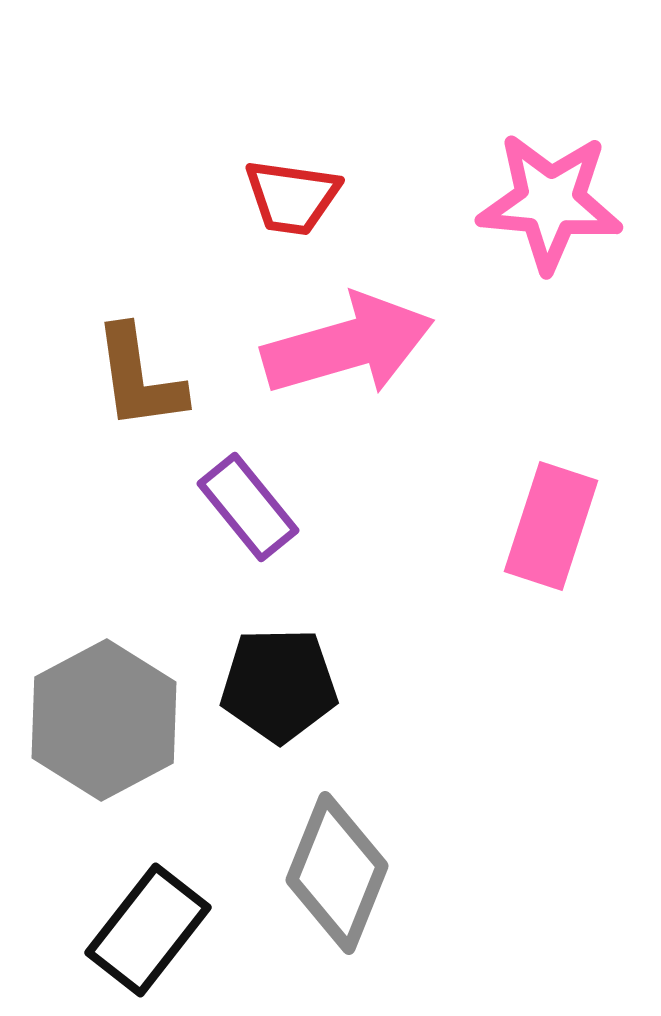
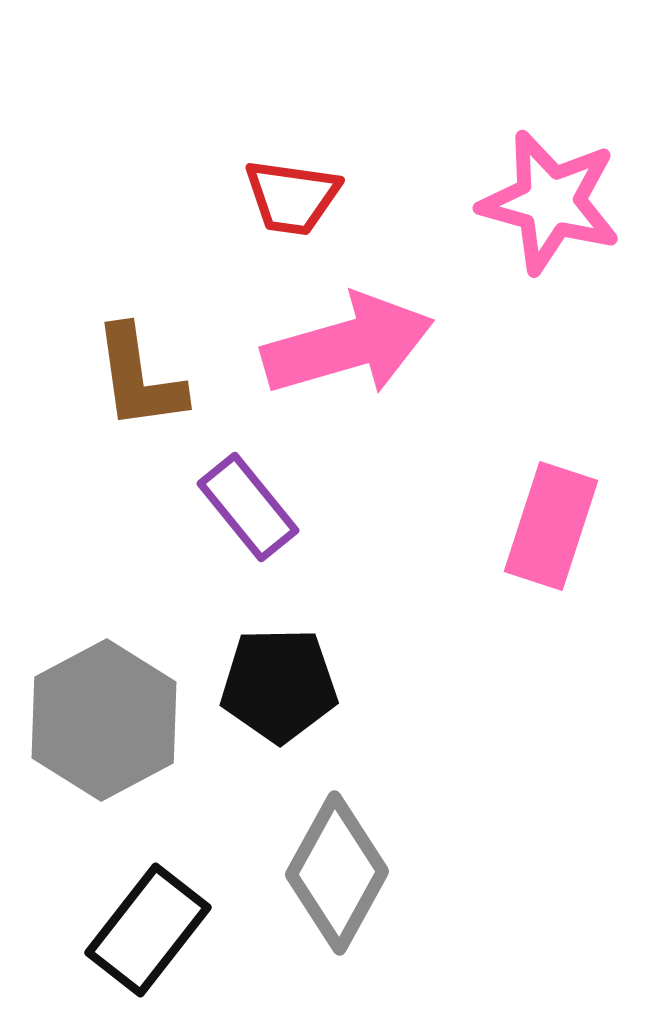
pink star: rotated 10 degrees clockwise
gray diamond: rotated 7 degrees clockwise
